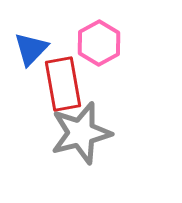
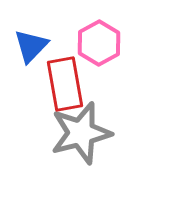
blue triangle: moved 3 px up
red rectangle: moved 2 px right
